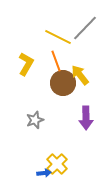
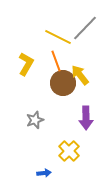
yellow cross: moved 12 px right, 13 px up
